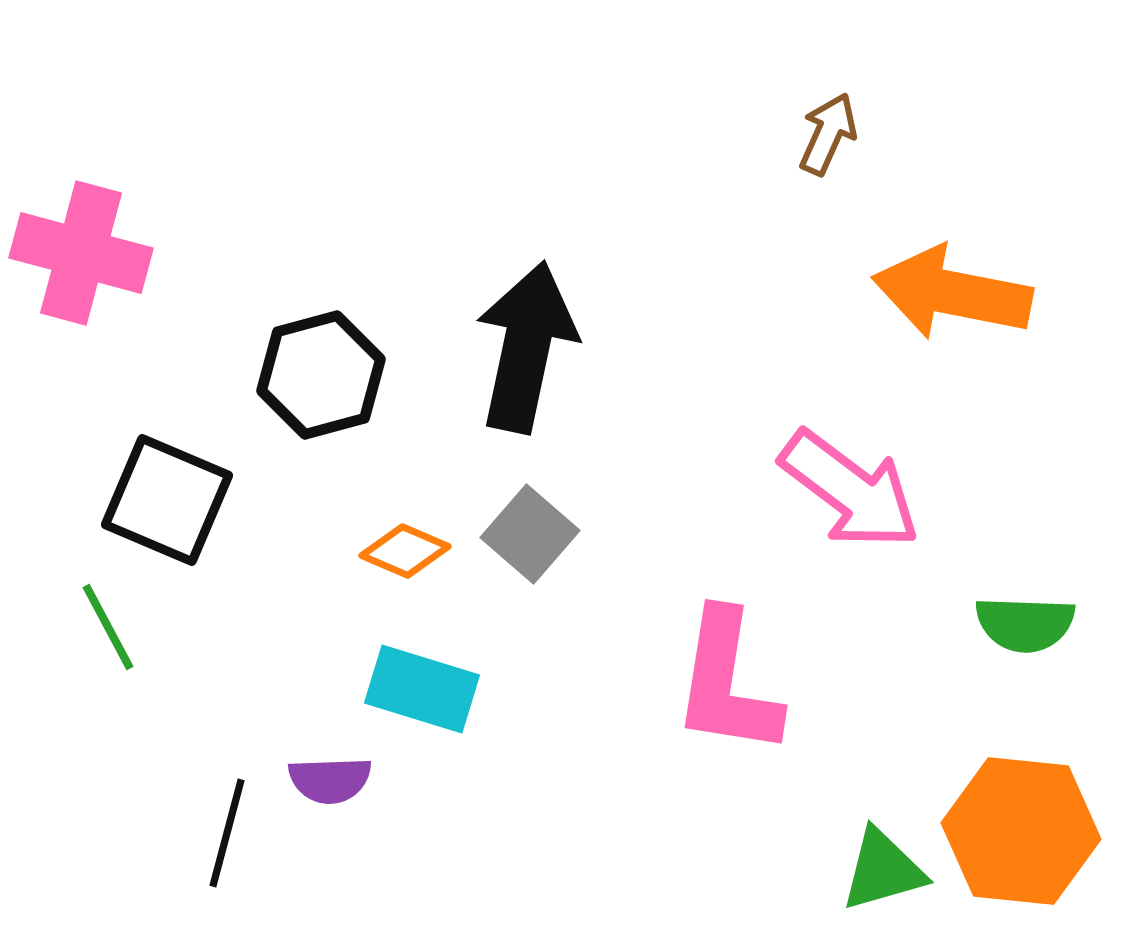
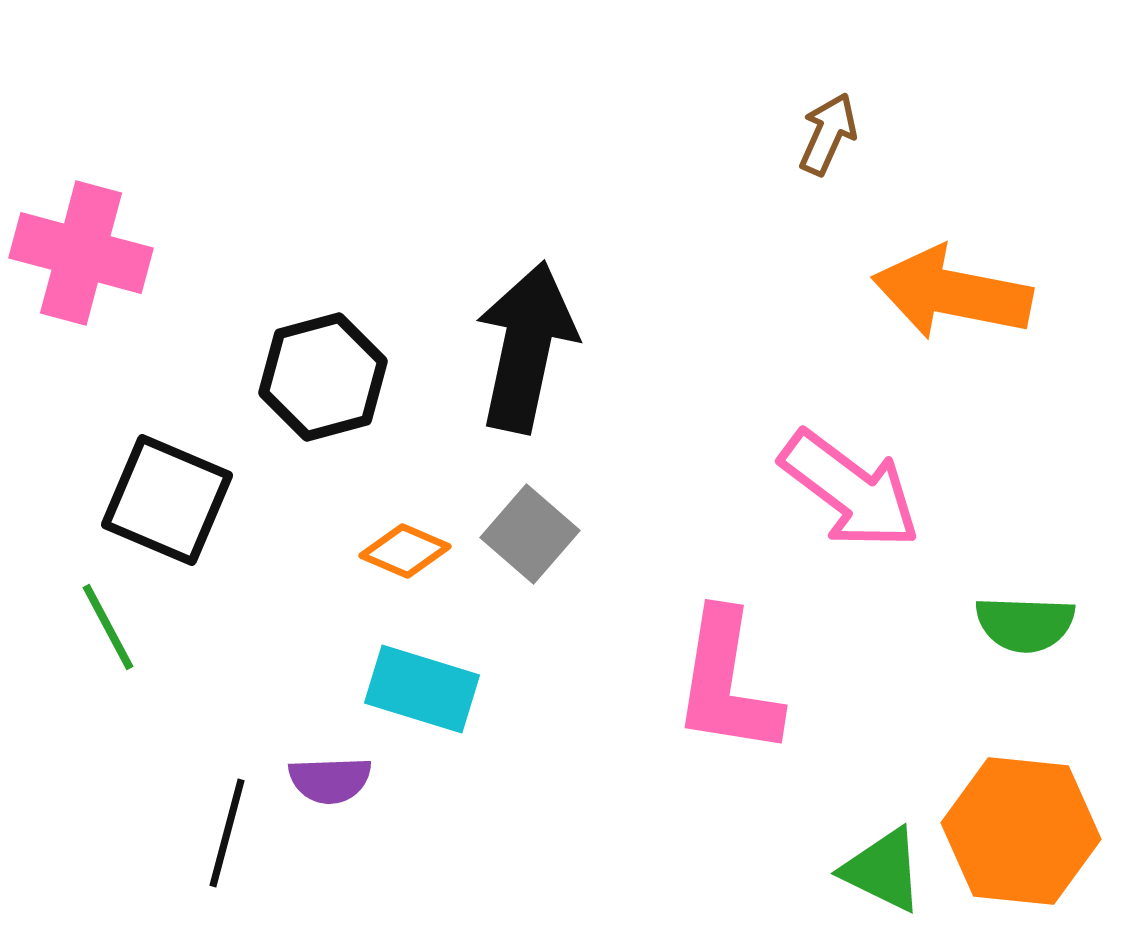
black hexagon: moved 2 px right, 2 px down
green triangle: rotated 42 degrees clockwise
